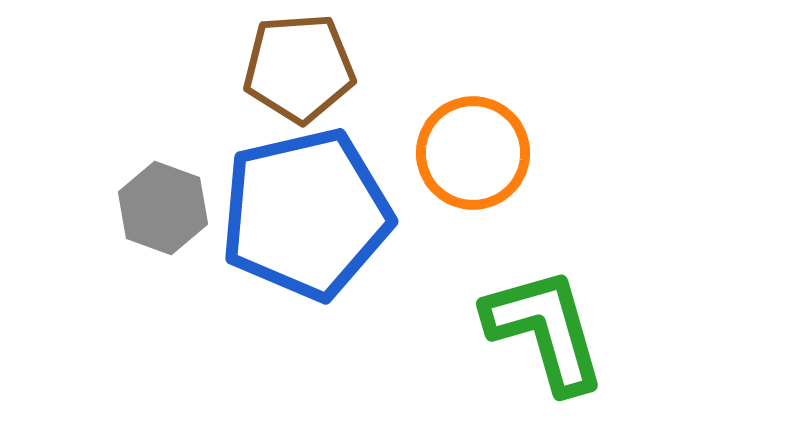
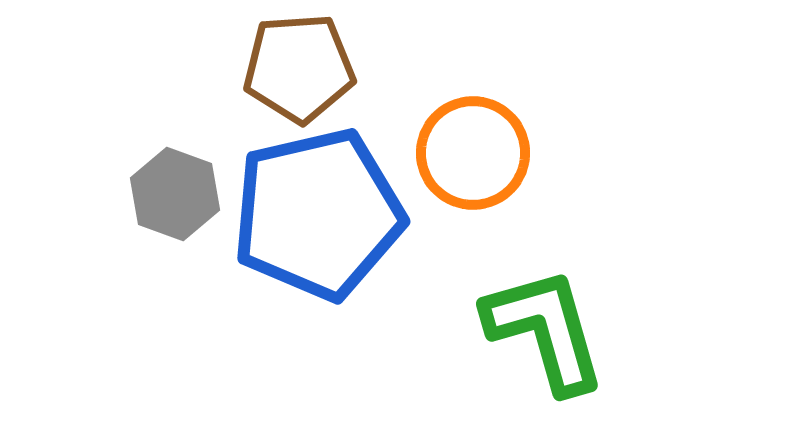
gray hexagon: moved 12 px right, 14 px up
blue pentagon: moved 12 px right
